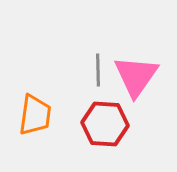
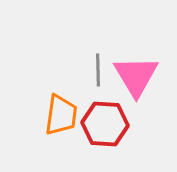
pink triangle: rotated 6 degrees counterclockwise
orange trapezoid: moved 26 px right
